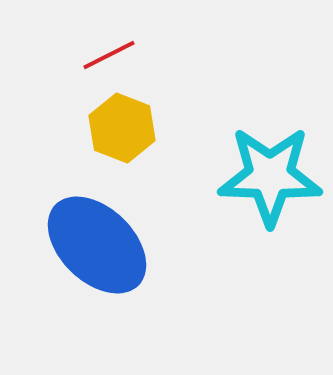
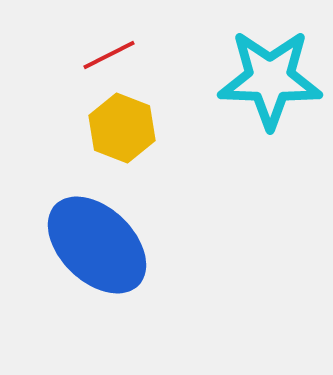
cyan star: moved 97 px up
